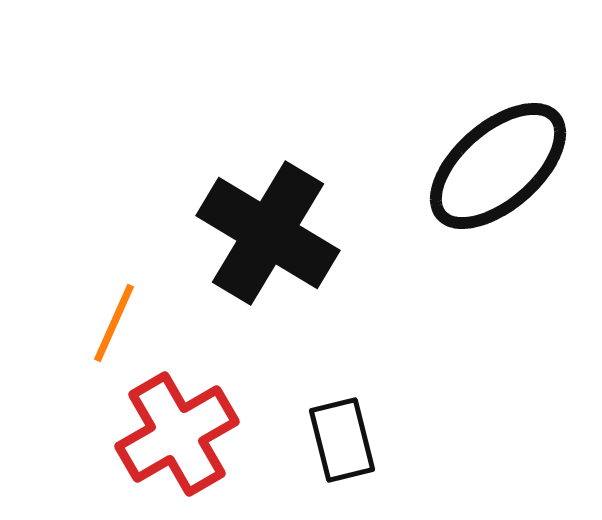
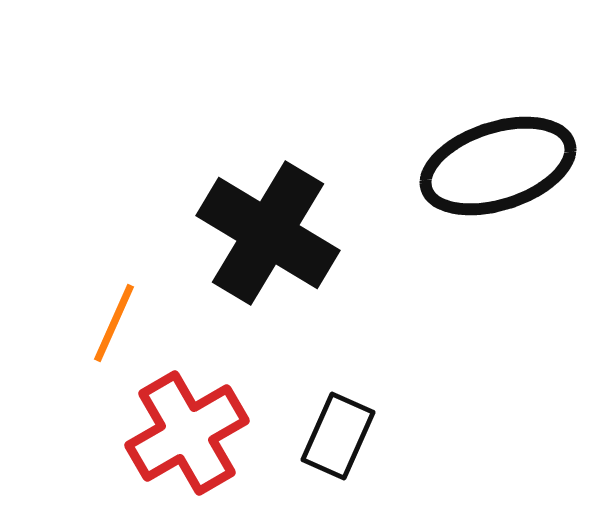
black ellipse: rotated 23 degrees clockwise
red cross: moved 10 px right, 1 px up
black rectangle: moved 4 px left, 4 px up; rotated 38 degrees clockwise
